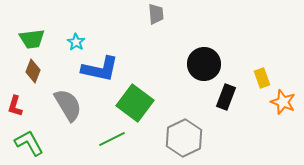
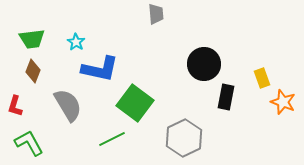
black rectangle: rotated 10 degrees counterclockwise
